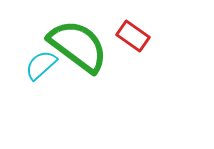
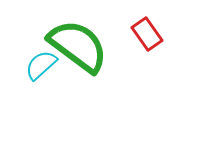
red rectangle: moved 14 px right, 2 px up; rotated 20 degrees clockwise
